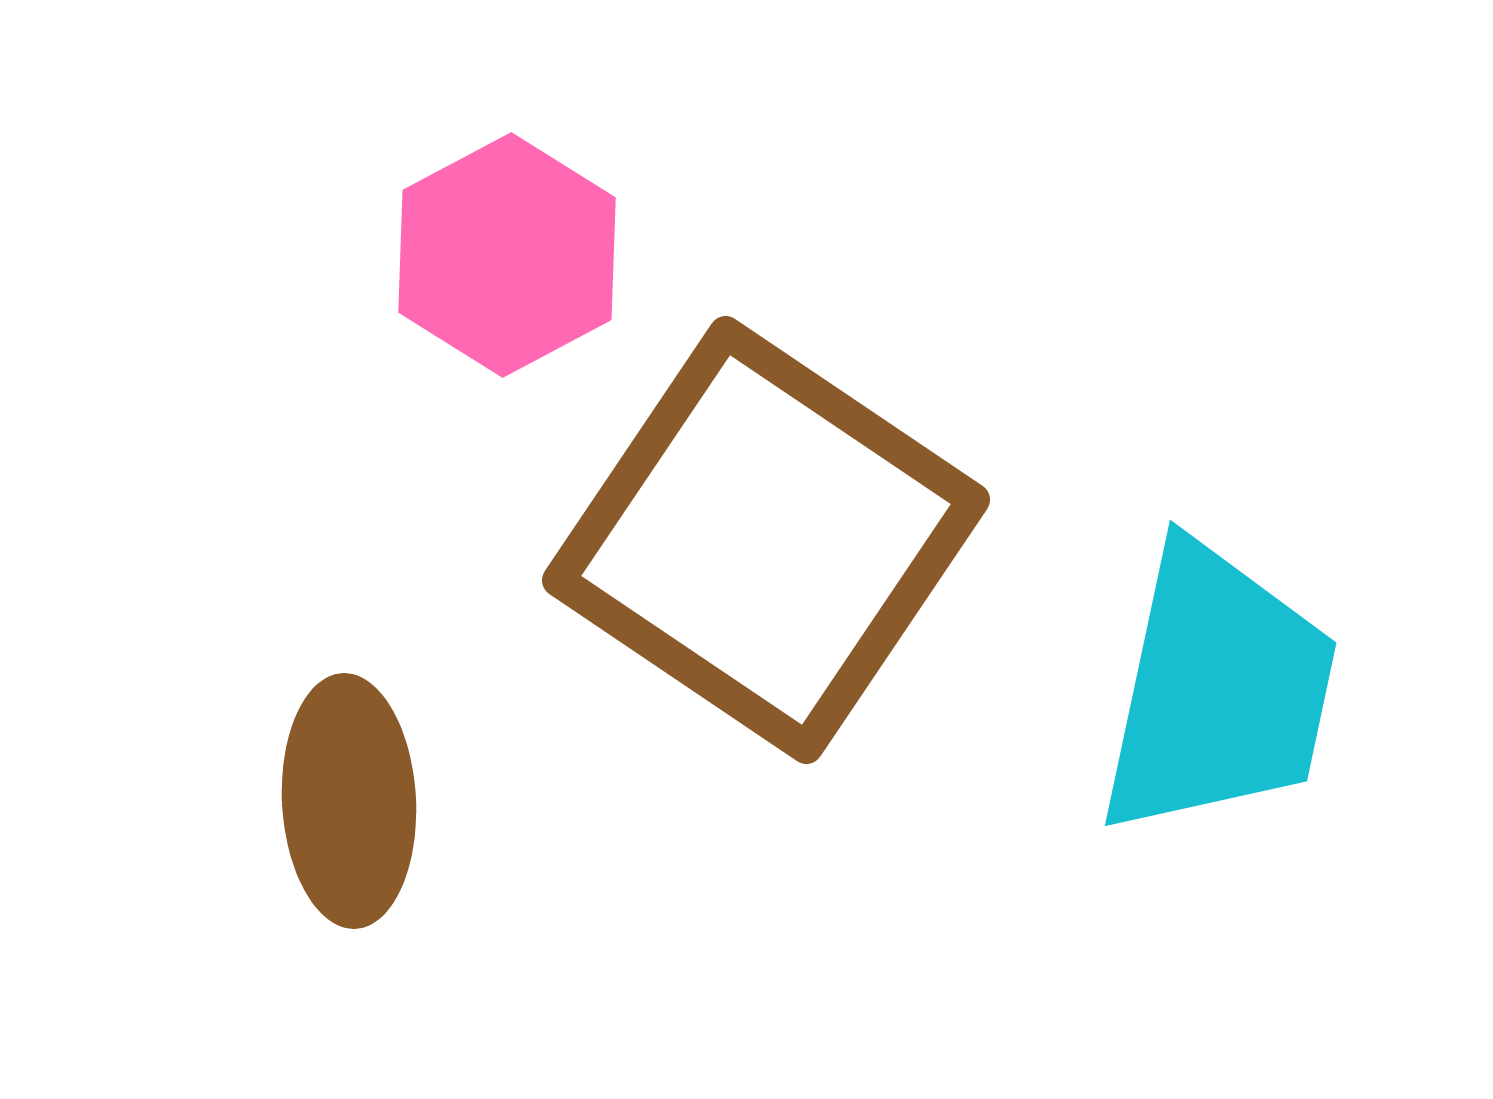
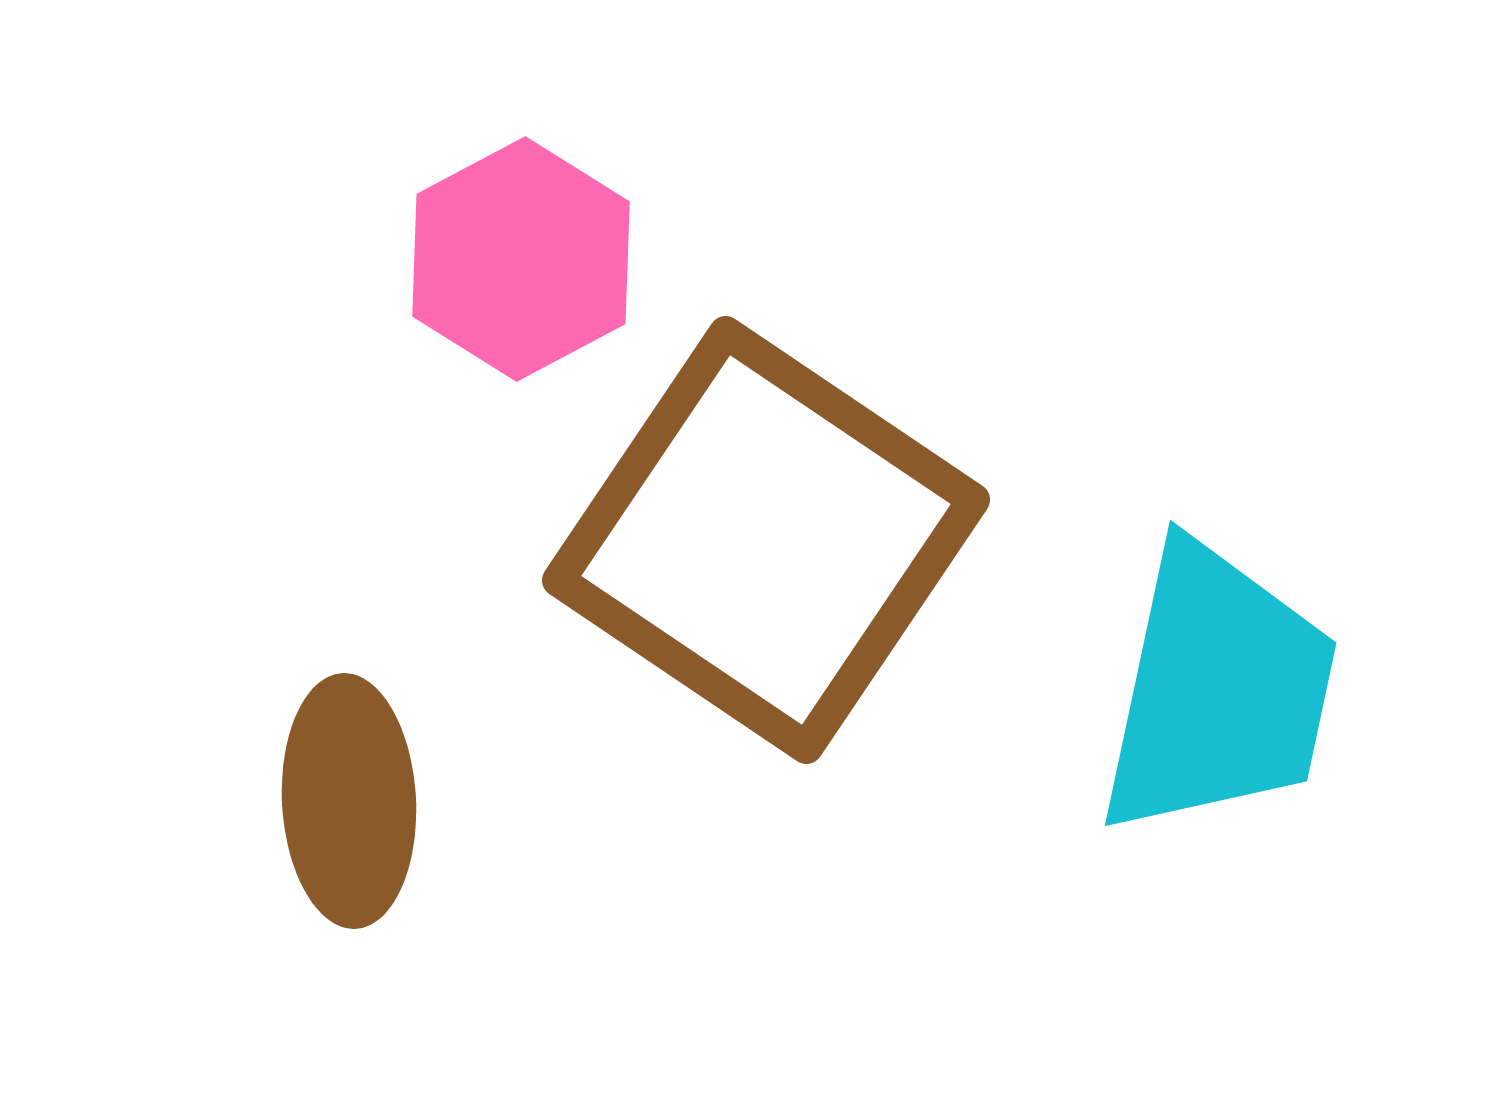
pink hexagon: moved 14 px right, 4 px down
